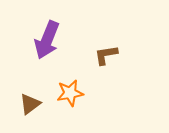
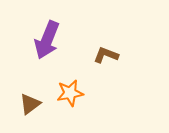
brown L-shape: rotated 30 degrees clockwise
